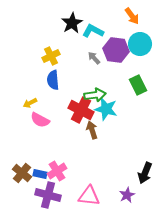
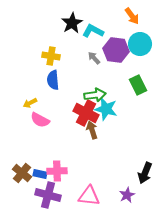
yellow cross: rotated 36 degrees clockwise
red cross: moved 5 px right, 3 px down
pink cross: rotated 30 degrees clockwise
